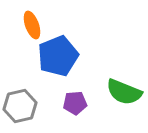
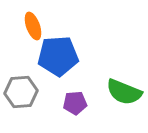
orange ellipse: moved 1 px right, 1 px down
blue pentagon: rotated 18 degrees clockwise
gray hexagon: moved 1 px right, 14 px up; rotated 8 degrees clockwise
